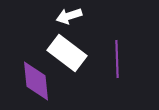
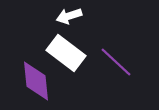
white rectangle: moved 1 px left
purple line: moved 1 px left, 3 px down; rotated 45 degrees counterclockwise
